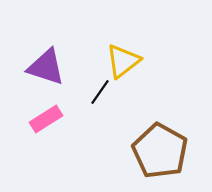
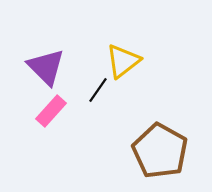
purple triangle: rotated 27 degrees clockwise
black line: moved 2 px left, 2 px up
pink rectangle: moved 5 px right, 8 px up; rotated 16 degrees counterclockwise
